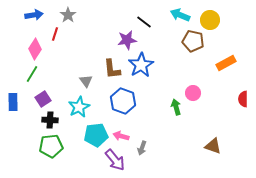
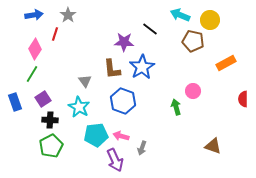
black line: moved 6 px right, 7 px down
purple star: moved 3 px left, 2 px down; rotated 12 degrees clockwise
blue star: moved 1 px right, 2 px down
gray triangle: moved 1 px left
pink circle: moved 2 px up
blue rectangle: moved 2 px right; rotated 18 degrees counterclockwise
cyan star: rotated 15 degrees counterclockwise
green pentagon: rotated 20 degrees counterclockwise
purple arrow: rotated 15 degrees clockwise
